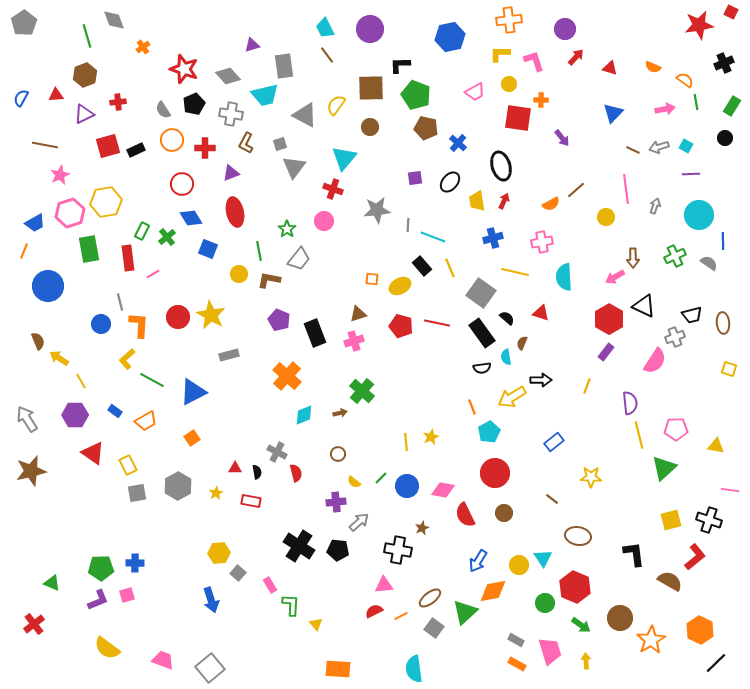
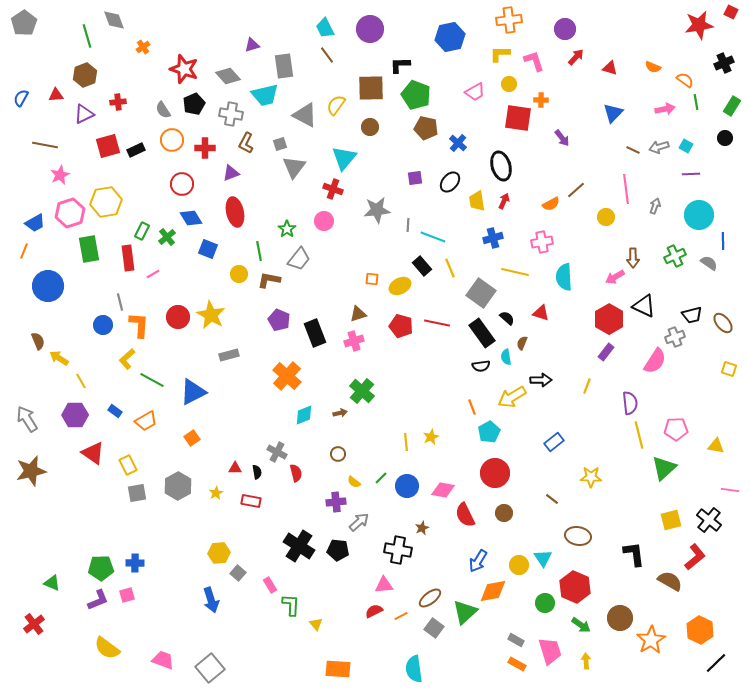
brown ellipse at (723, 323): rotated 35 degrees counterclockwise
blue circle at (101, 324): moved 2 px right, 1 px down
black semicircle at (482, 368): moved 1 px left, 2 px up
black cross at (709, 520): rotated 20 degrees clockwise
